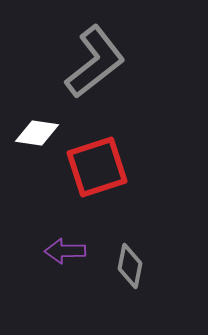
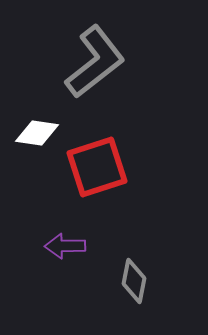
purple arrow: moved 5 px up
gray diamond: moved 4 px right, 15 px down
